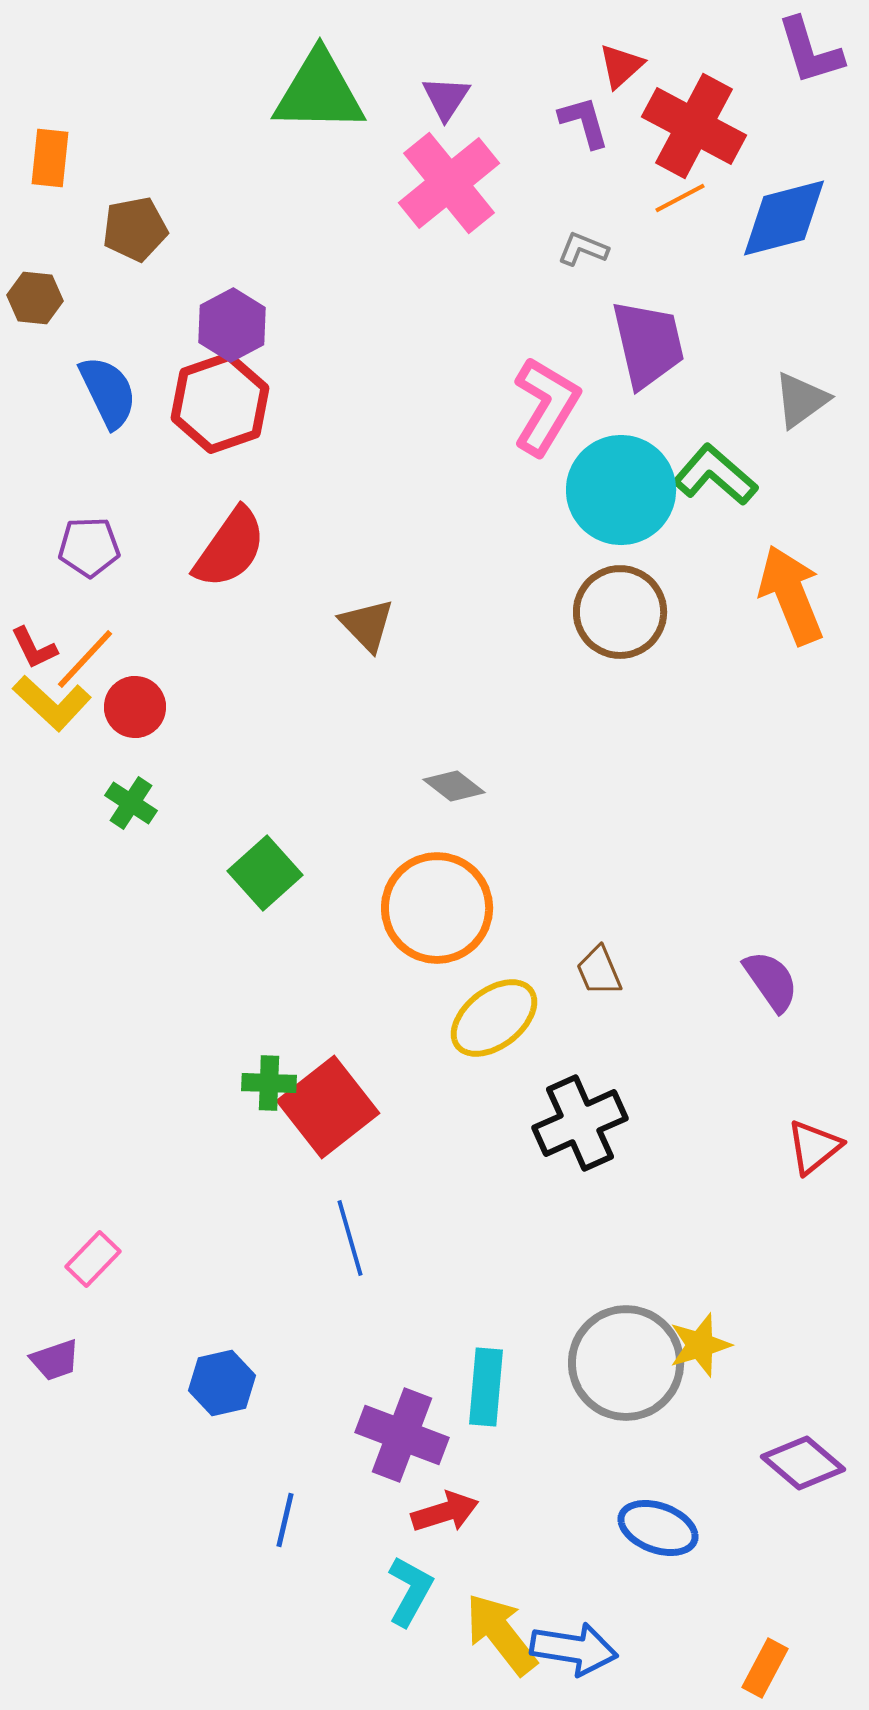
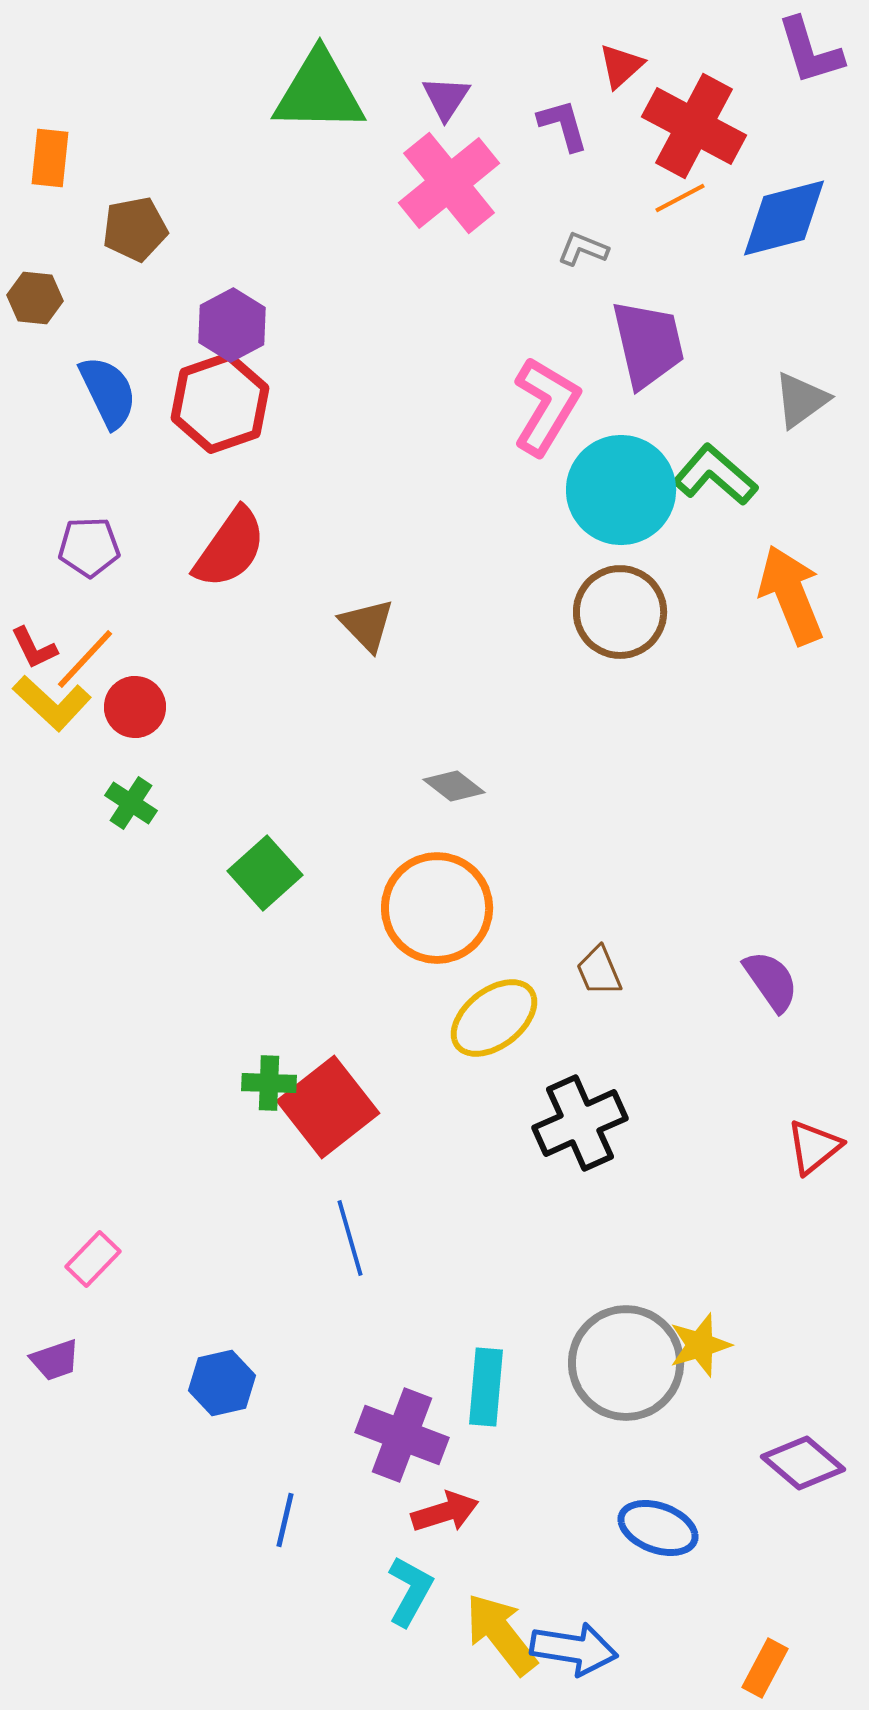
purple L-shape at (584, 122): moved 21 px left, 3 px down
